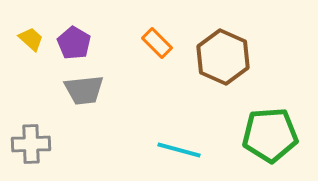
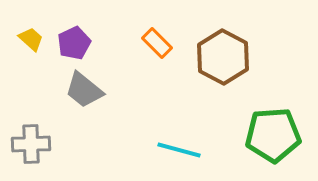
purple pentagon: rotated 16 degrees clockwise
brown hexagon: rotated 4 degrees clockwise
gray trapezoid: rotated 45 degrees clockwise
green pentagon: moved 3 px right
